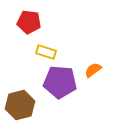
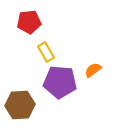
red pentagon: rotated 15 degrees counterclockwise
yellow rectangle: rotated 42 degrees clockwise
brown hexagon: rotated 12 degrees clockwise
